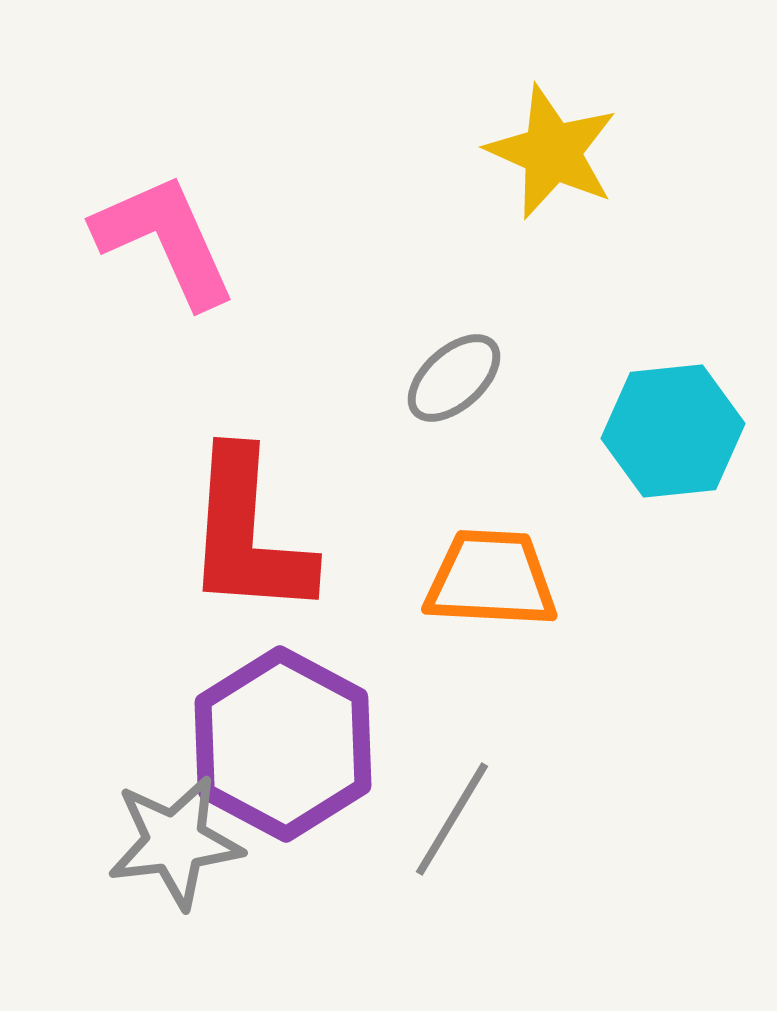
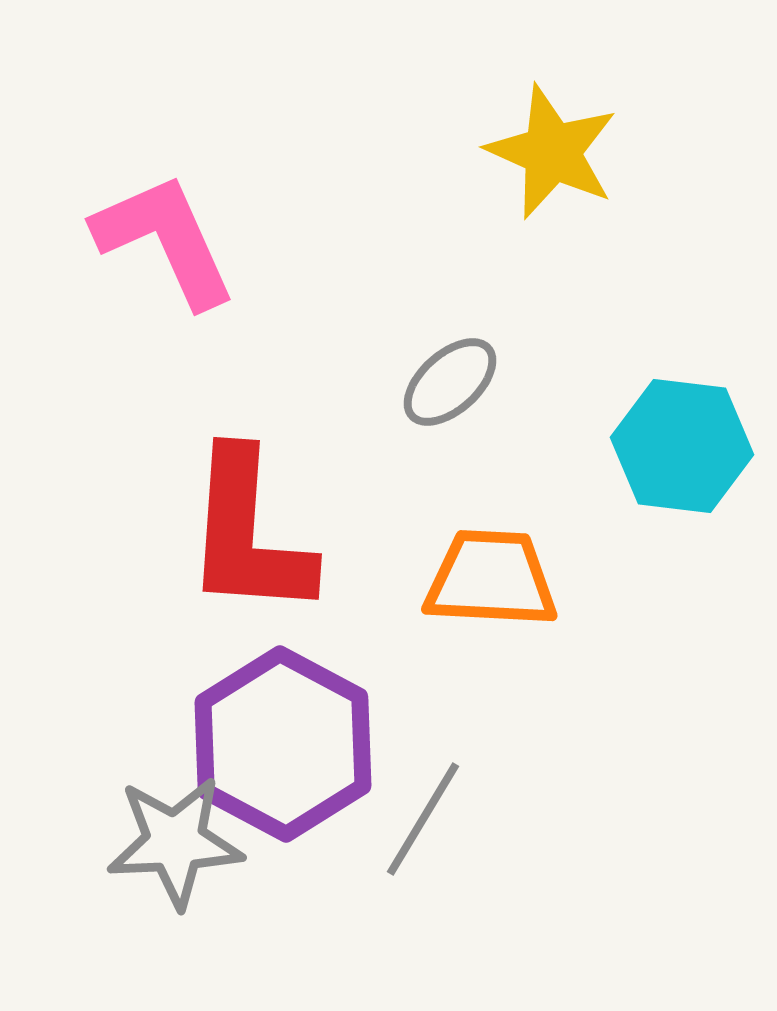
gray ellipse: moved 4 px left, 4 px down
cyan hexagon: moved 9 px right, 15 px down; rotated 13 degrees clockwise
gray line: moved 29 px left
gray star: rotated 4 degrees clockwise
